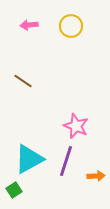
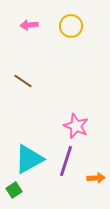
orange arrow: moved 2 px down
